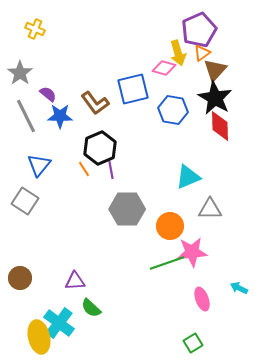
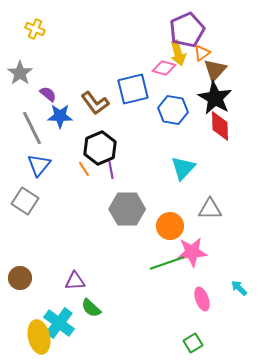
purple pentagon: moved 12 px left
gray line: moved 6 px right, 12 px down
cyan triangle: moved 5 px left, 9 px up; rotated 24 degrees counterclockwise
cyan arrow: rotated 18 degrees clockwise
